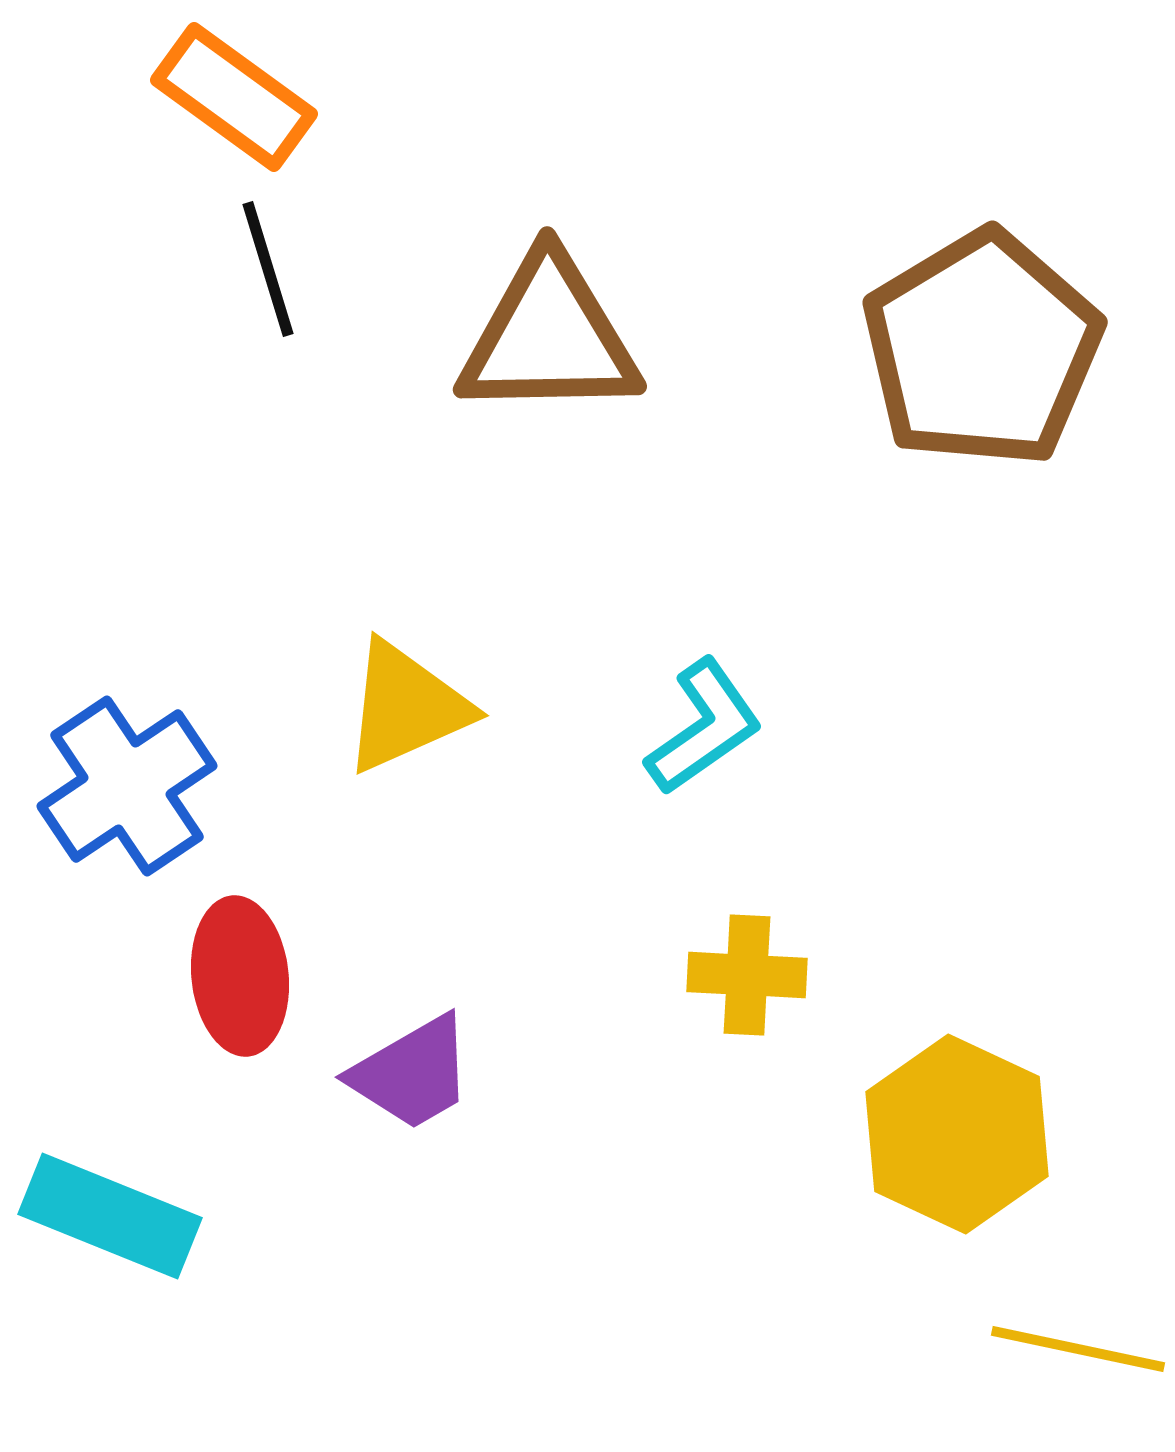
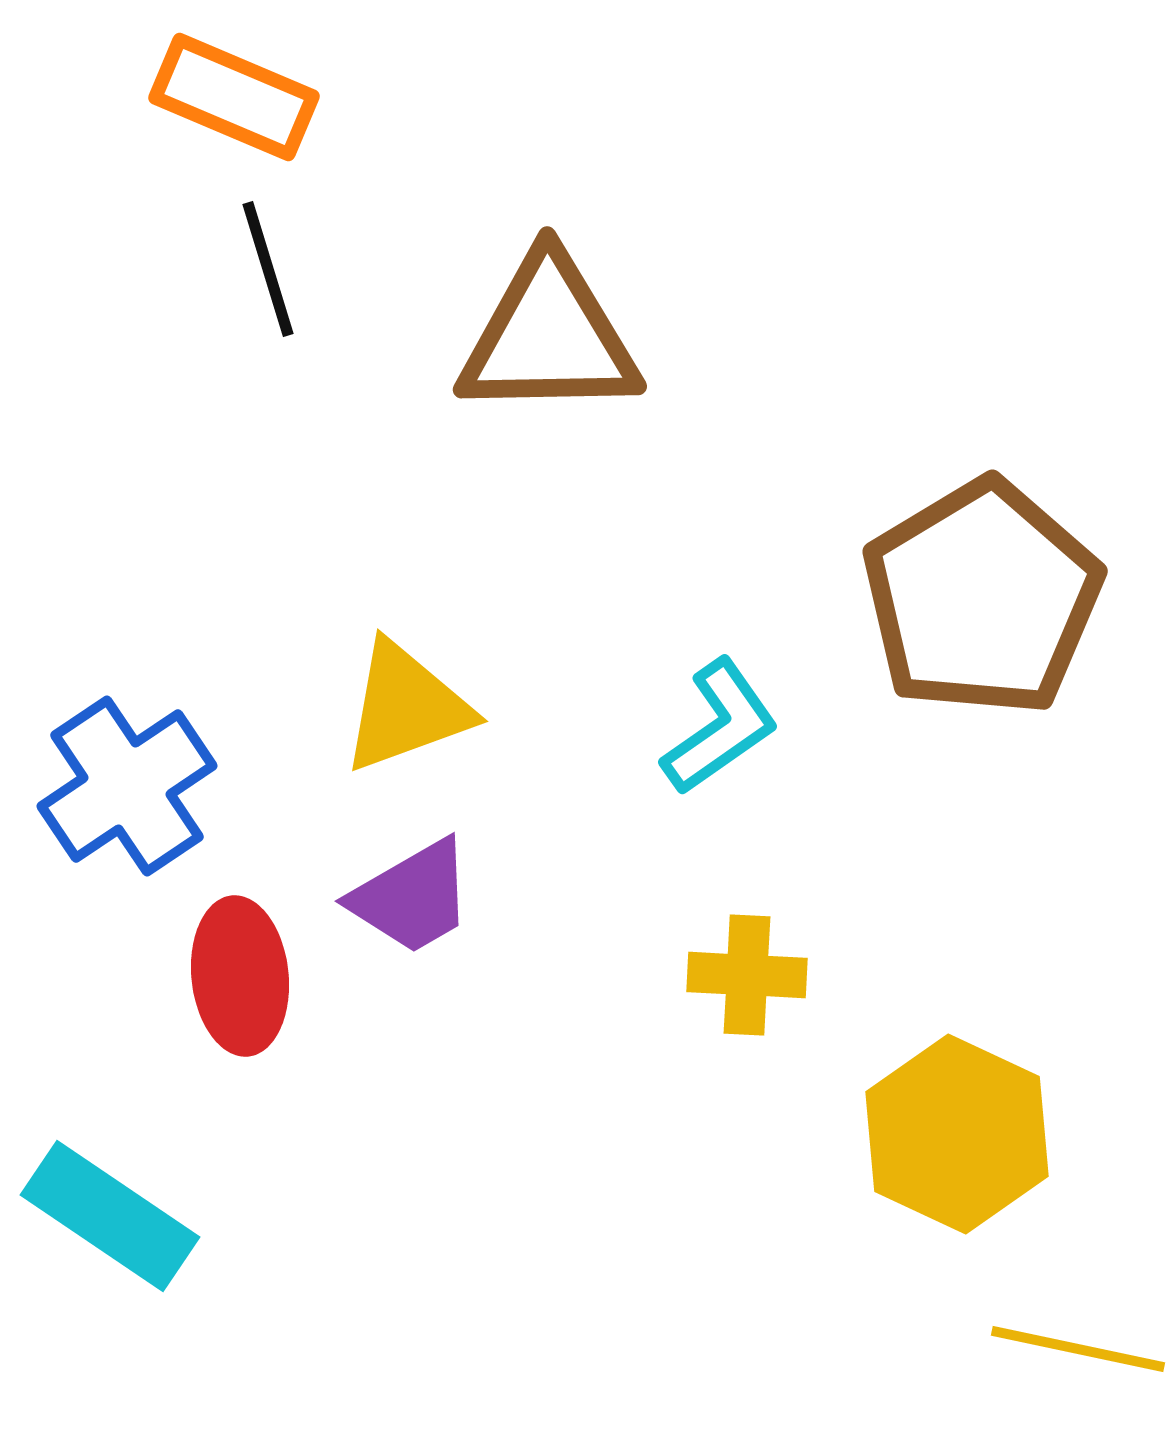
orange rectangle: rotated 13 degrees counterclockwise
brown pentagon: moved 249 px down
yellow triangle: rotated 4 degrees clockwise
cyan L-shape: moved 16 px right
purple trapezoid: moved 176 px up
cyan rectangle: rotated 12 degrees clockwise
